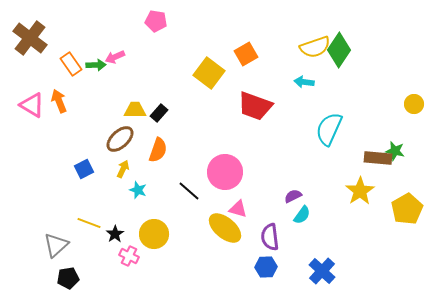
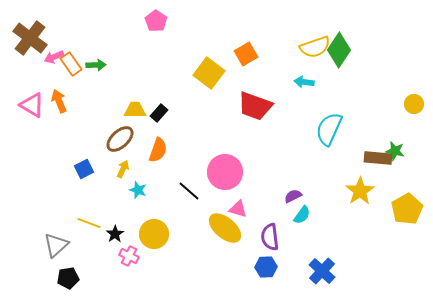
pink pentagon at (156, 21): rotated 25 degrees clockwise
pink arrow at (115, 57): moved 61 px left
